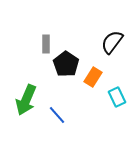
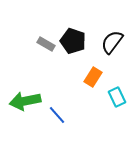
gray rectangle: rotated 60 degrees counterclockwise
black pentagon: moved 7 px right, 23 px up; rotated 15 degrees counterclockwise
green arrow: moved 1 px left, 1 px down; rotated 56 degrees clockwise
